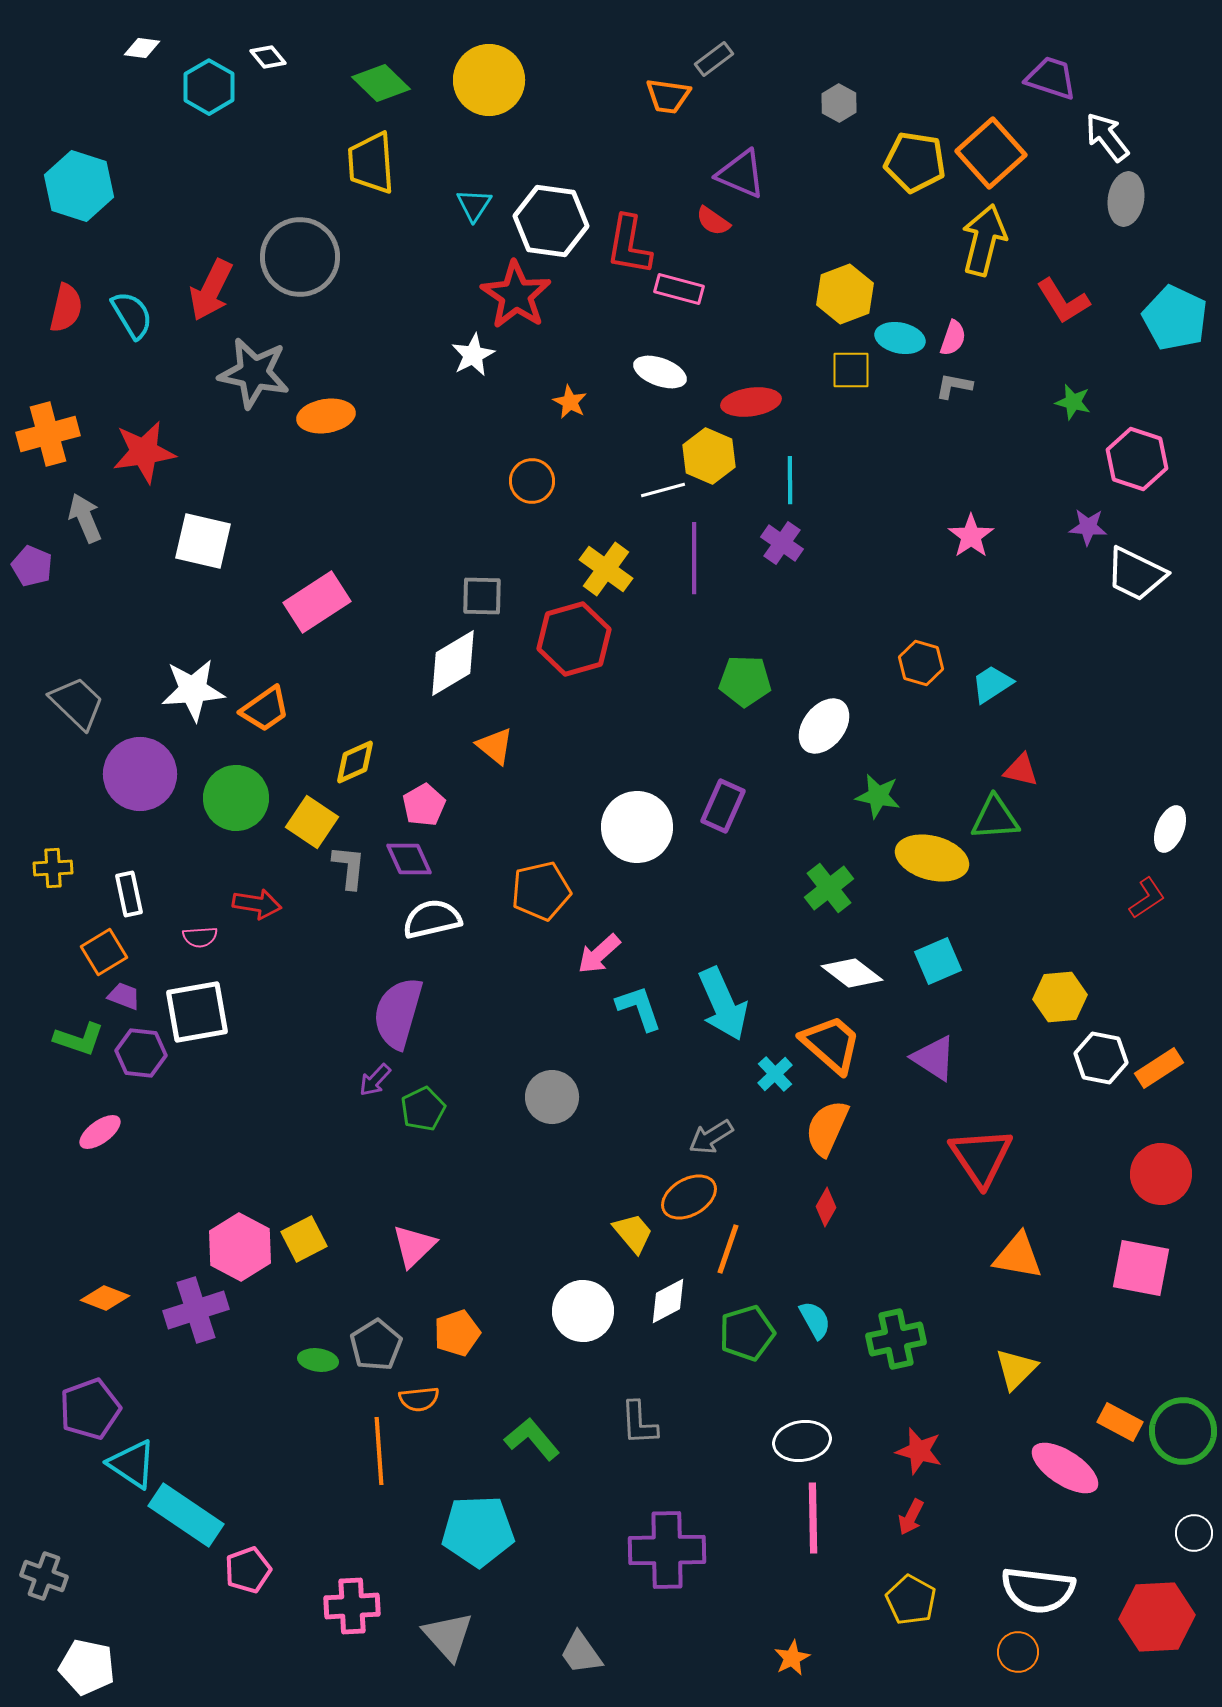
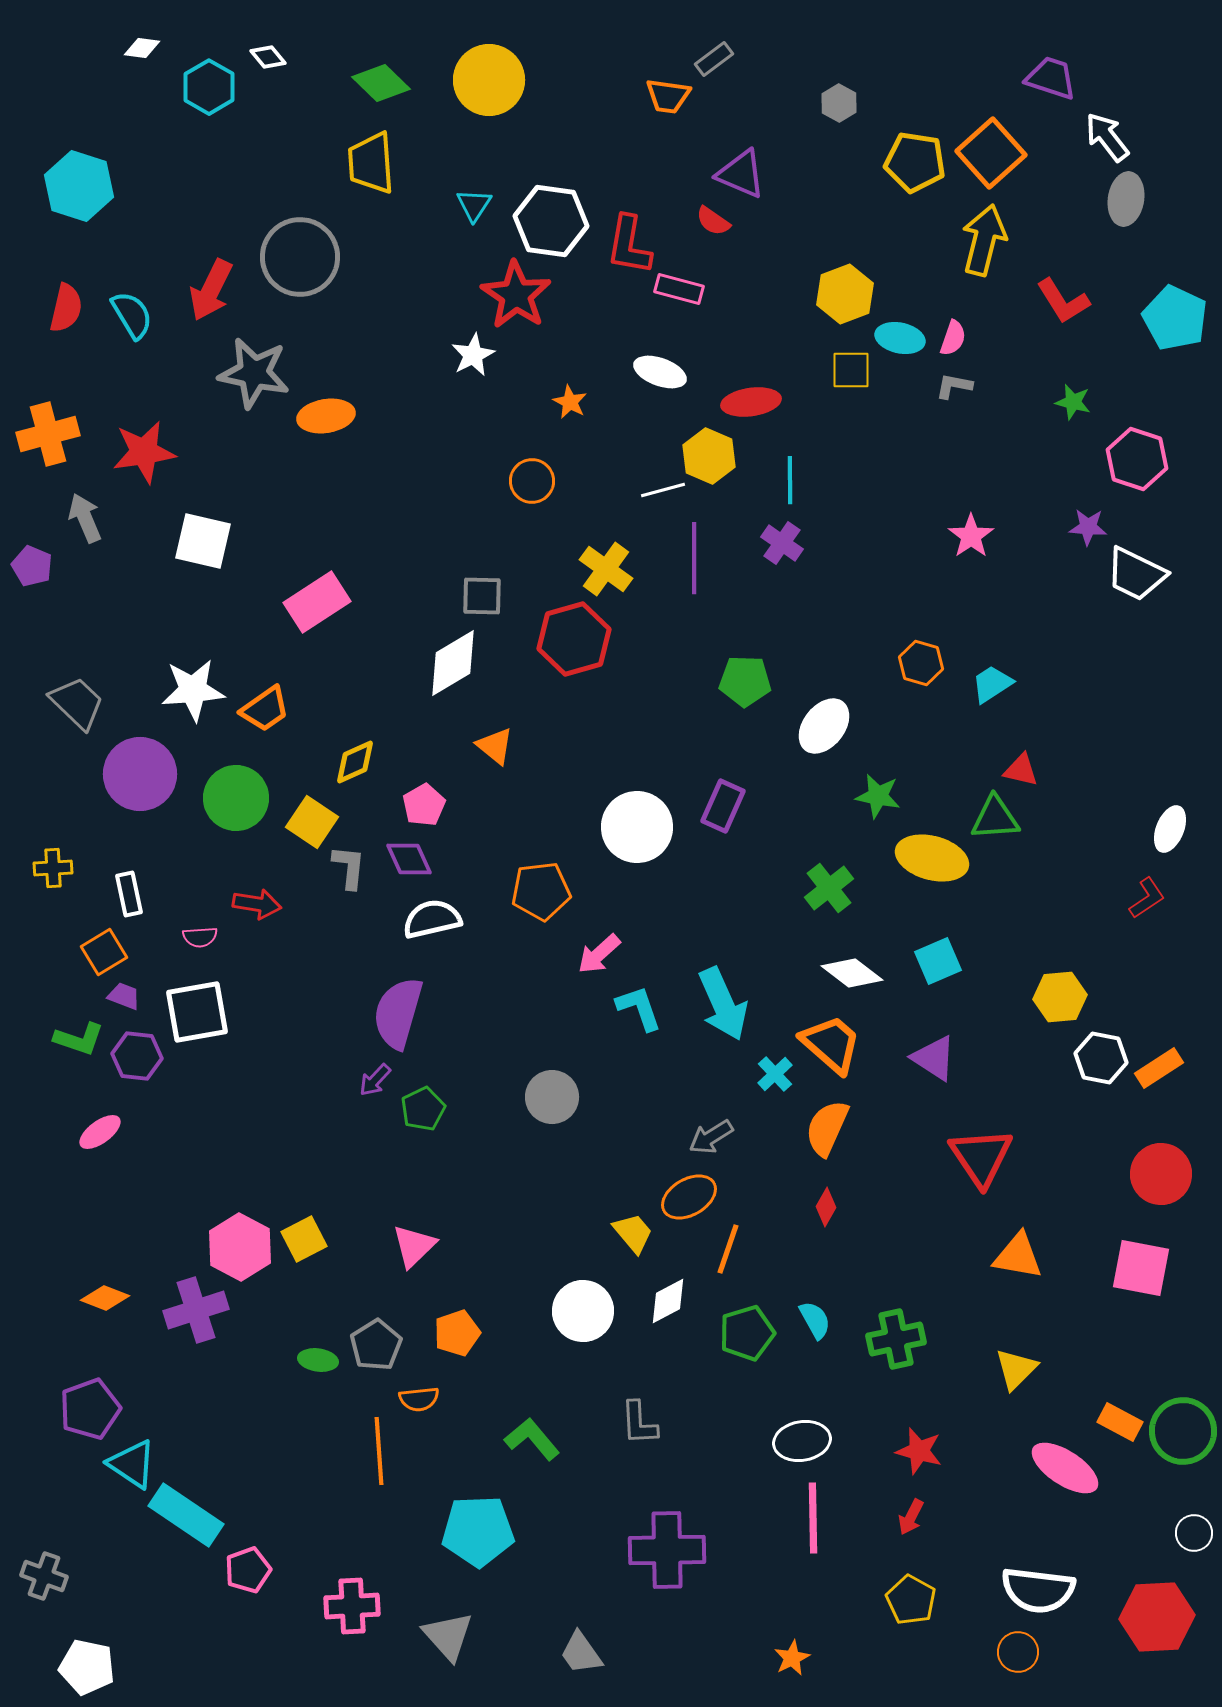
orange pentagon at (541, 891): rotated 6 degrees clockwise
purple hexagon at (141, 1053): moved 4 px left, 3 px down
